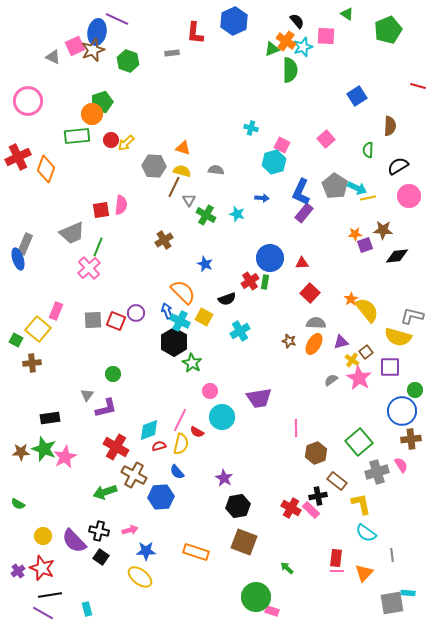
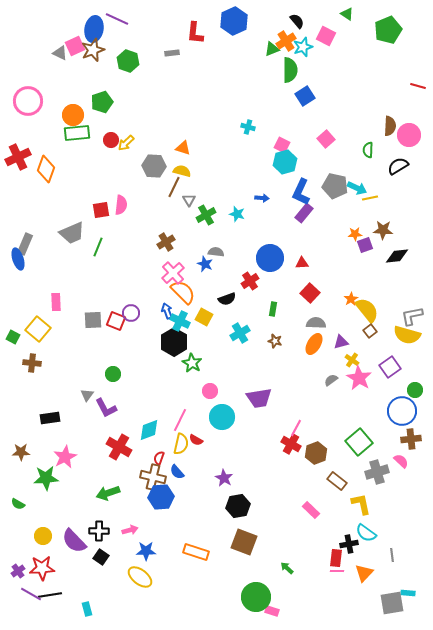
blue ellipse at (97, 32): moved 3 px left, 3 px up
pink square at (326, 36): rotated 24 degrees clockwise
orange cross at (286, 41): rotated 24 degrees clockwise
gray triangle at (53, 57): moved 7 px right, 4 px up
blue square at (357, 96): moved 52 px left
orange circle at (92, 114): moved 19 px left, 1 px down
cyan cross at (251, 128): moved 3 px left, 1 px up
green rectangle at (77, 136): moved 3 px up
cyan hexagon at (274, 162): moved 11 px right
gray semicircle at (216, 170): moved 82 px down
gray pentagon at (335, 186): rotated 20 degrees counterclockwise
pink circle at (409, 196): moved 61 px up
yellow line at (368, 198): moved 2 px right
green cross at (206, 215): rotated 30 degrees clockwise
brown cross at (164, 240): moved 2 px right, 2 px down
pink cross at (89, 268): moved 84 px right, 5 px down
green rectangle at (265, 282): moved 8 px right, 27 px down
pink rectangle at (56, 311): moved 9 px up; rotated 24 degrees counterclockwise
purple circle at (136, 313): moved 5 px left
gray L-shape at (412, 316): rotated 25 degrees counterclockwise
cyan cross at (240, 331): moved 2 px down
yellow semicircle at (398, 337): moved 9 px right, 2 px up
green square at (16, 340): moved 3 px left, 3 px up
brown star at (289, 341): moved 14 px left
brown square at (366, 352): moved 4 px right, 21 px up
brown cross at (32, 363): rotated 12 degrees clockwise
purple square at (390, 367): rotated 35 degrees counterclockwise
purple L-shape at (106, 408): rotated 75 degrees clockwise
pink line at (296, 428): rotated 30 degrees clockwise
red semicircle at (197, 432): moved 1 px left, 8 px down
red semicircle at (159, 446): moved 12 px down; rotated 56 degrees counterclockwise
red cross at (116, 447): moved 3 px right
green star at (44, 449): moved 2 px right, 29 px down; rotated 25 degrees counterclockwise
pink semicircle at (401, 465): moved 4 px up; rotated 14 degrees counterclockwise
brown cross at (134, 475): moved 19 px right, 2 px down; rotated 15 degrees counterclockwise
green arrow at (105, 492): moved 3 px right, 1 px down
black cross at (318, 496): moved 31 px right, 48 px down
red cross at (291, 508): moved 64 px up
black cross at (99, 531): rotated 12 degrees counterclockwise
red star at (42, 568): rotated 25 degrees counterclockwise
purple line at (43, 613): moved 12 px left, 19 px up
